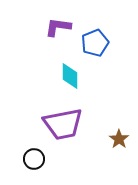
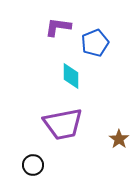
cyan diamond: moved 1 px right
black circle: moved 1 px left, 6 px down
